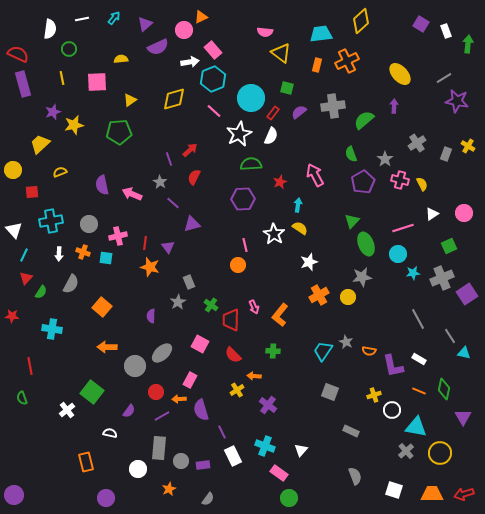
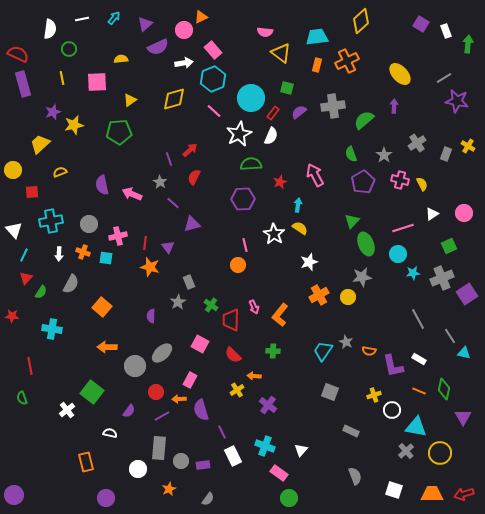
cyan trapezoid at (321, 34): moved 4 px left, 3 px down
white arrow at (190, 62): moved 6 px left, 1 px down
gray star at (385, 159): moved 1 px left, 4 px up
